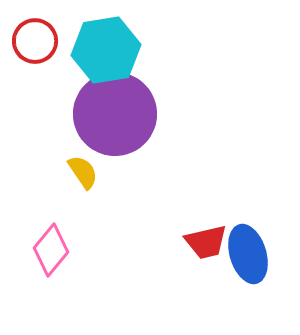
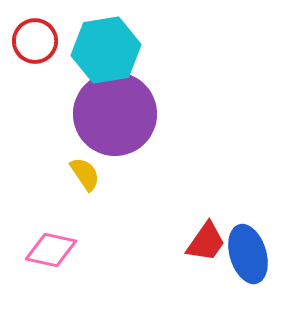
yellow semicircle: moved 2 px right, 2 px down
red trapezoid: rotated 42 degrees counterclockwise
pink diamond: rotated 63 degrees clockwise
